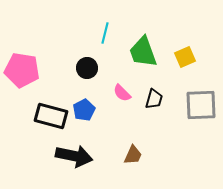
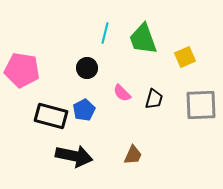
green trapezoid: moved 13 px up
